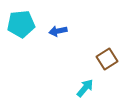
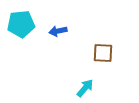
brown square: moved 4 px left, 6 px up; rotated 35 degrees clockwise
